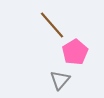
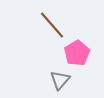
pink pentagon: moved 2 px right, 1 px down
